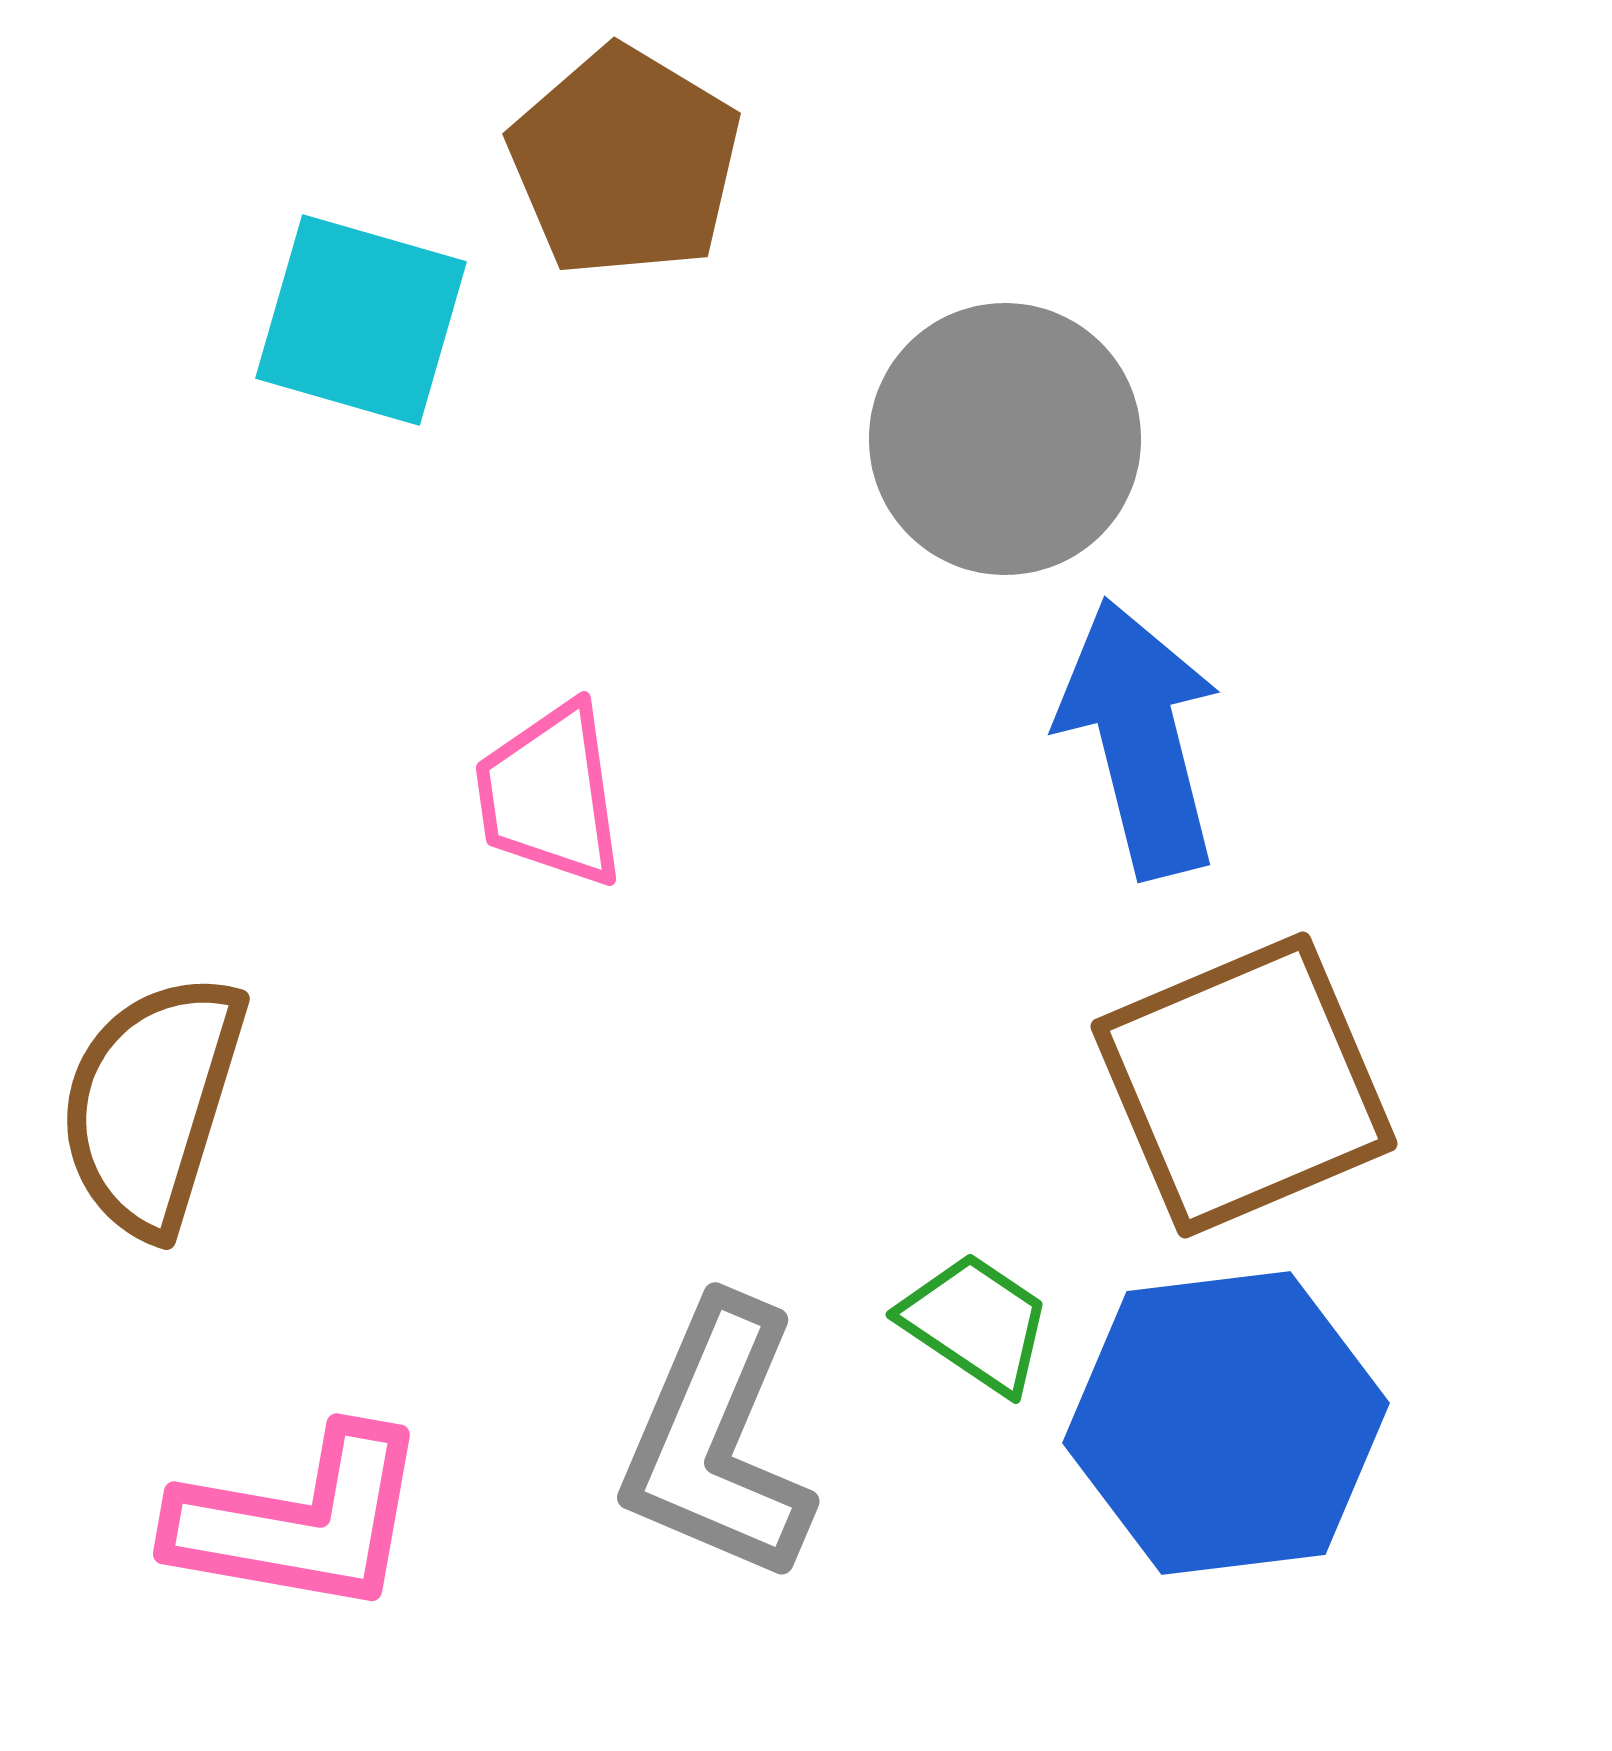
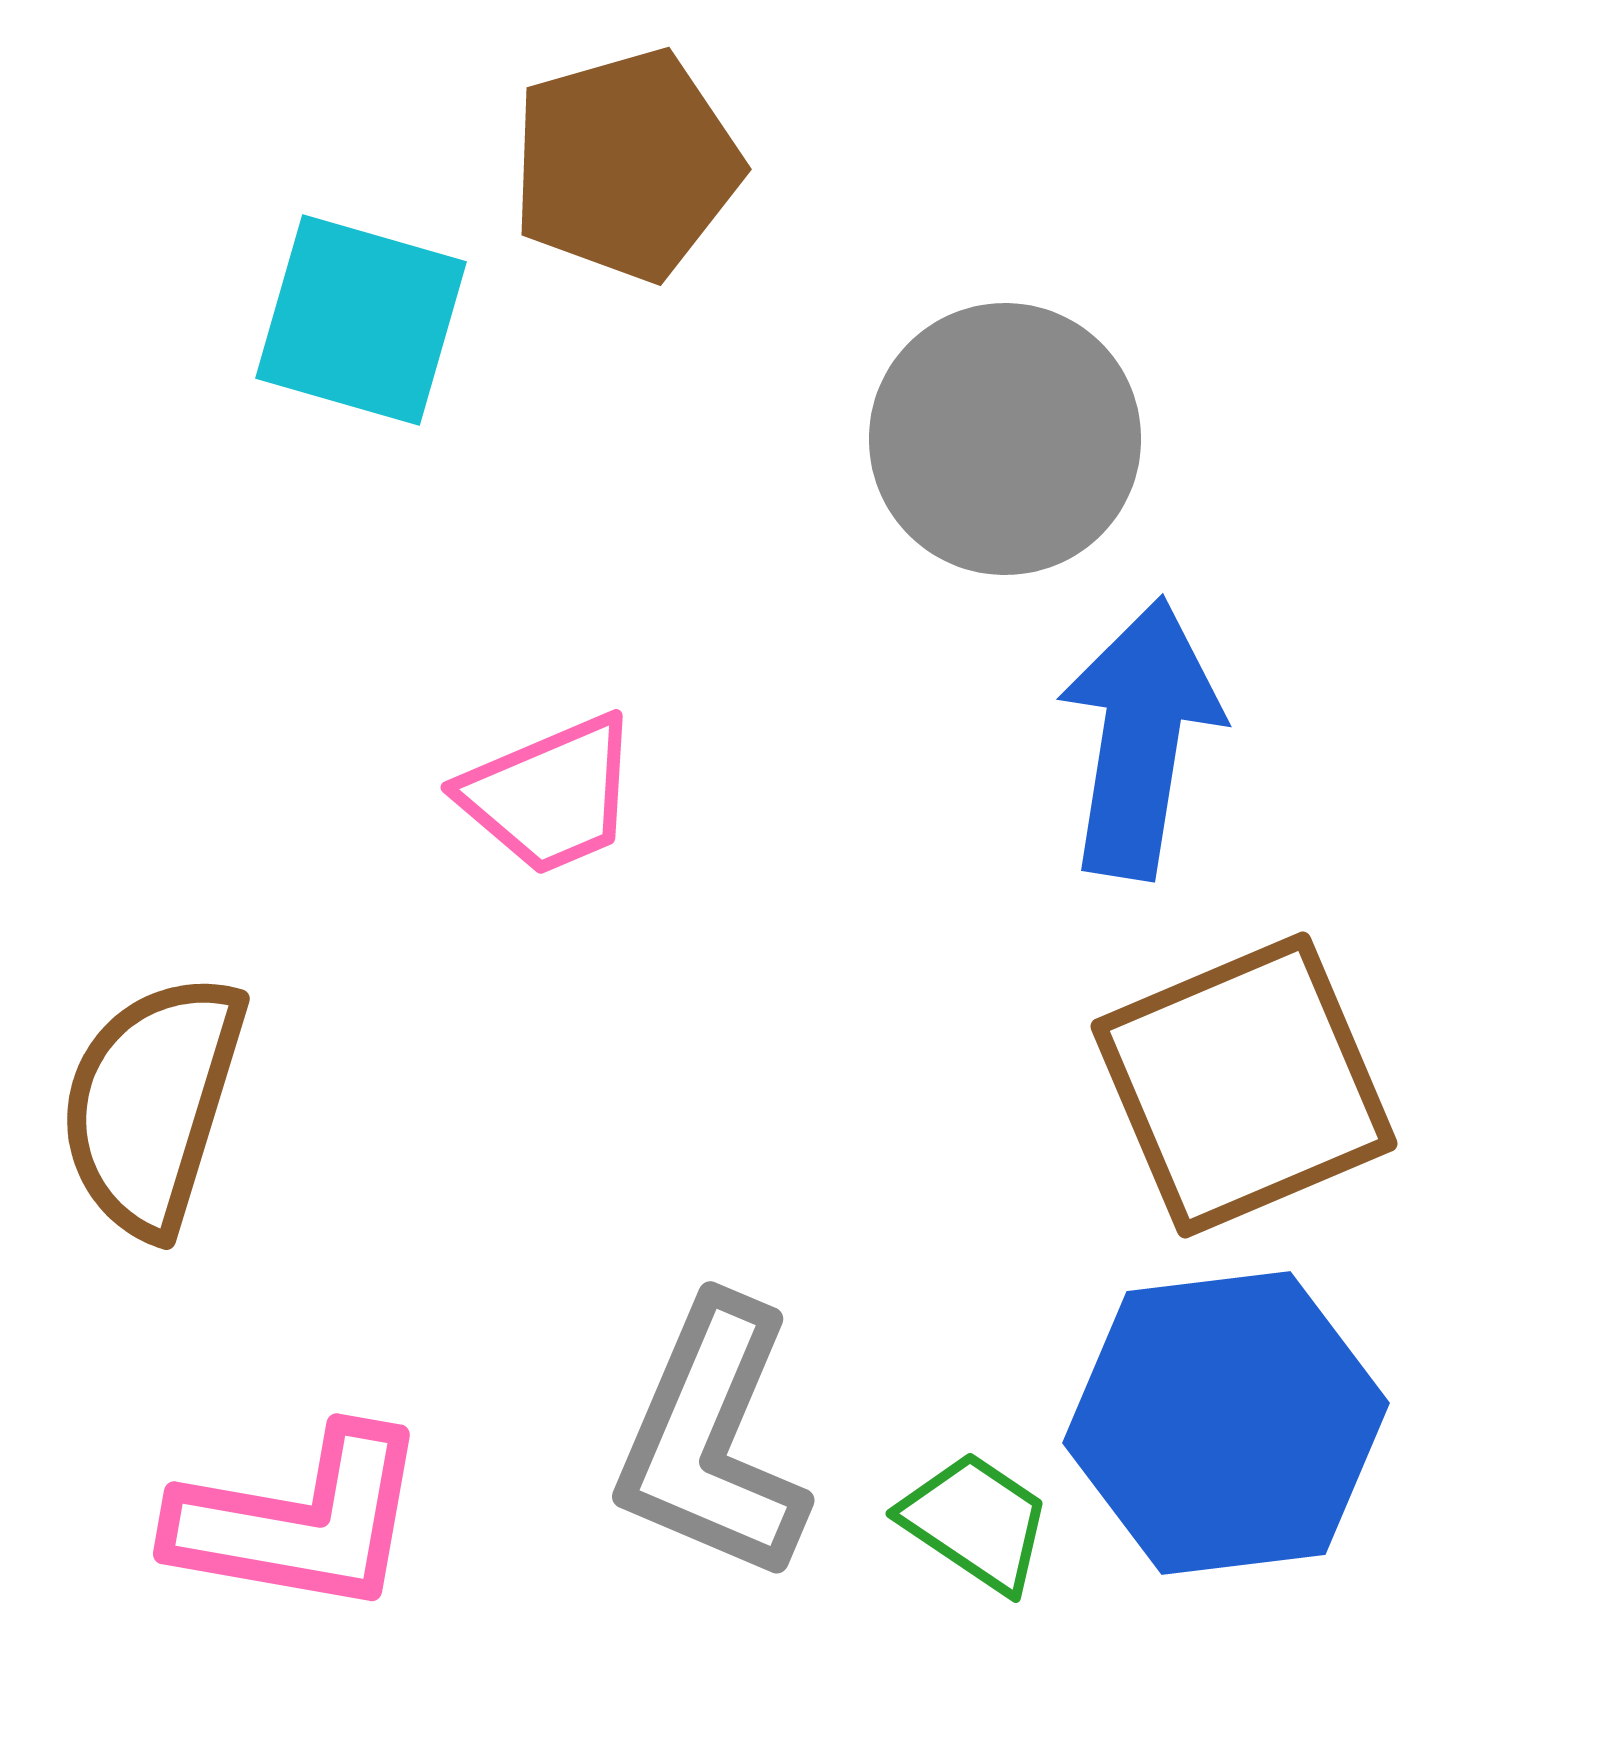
brown pentagon: moved 1 px right, 3 px down; rotated 25 degrees clockwise
blue arrow: rotated 23 degrees clockwise
pink trapezoid: rotated 105 degrees counterclockwise
green trapezoid: moved 199 px down
gray L-shape: moved 5 px left, 1 px up
